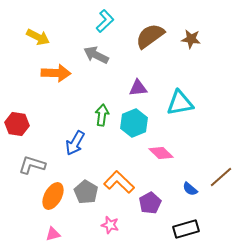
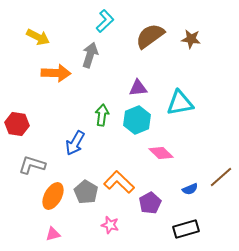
gray arrow: moved 6 px left; rotated 80 degrees clockwise
cyan hexagon: moved 3 px right, 3 px up
blue semicircle: rotated 63 degrees counterclockwise
